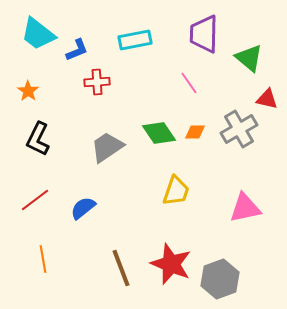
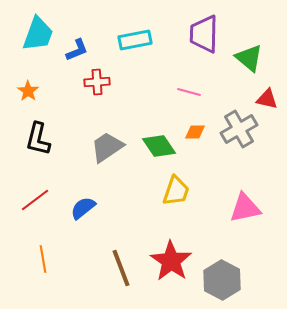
cyan trapezoid: rotated 108 degrees counterclockwise
pink line: moved 9 px down; rotated 40 degrees counterclockwise
green diamond: moved 13 px down
black L-shape: rotated 12 degrees counterclockwise
red star: moved 3 px up; rotated 12 degrees clockwise
gray hexagon: moved 2 px right, 1 px down; rotated 12 degrees counterclockwise
